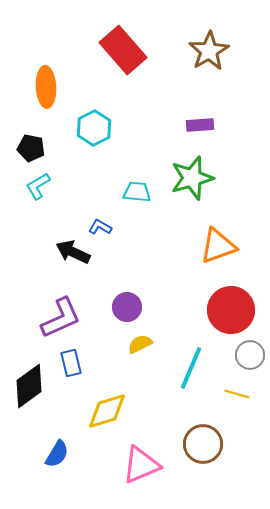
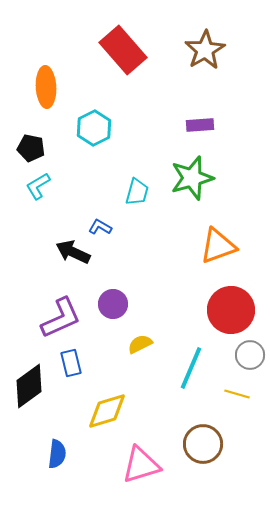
brown star: moved 4 px left, 1 px up
cyan trapezoid: rotated 100 degrees clockwise
purple circle: moved 14 px left, 3 px up
blue semicircle: rotated 24 degrees counterclockwise
pink triangle: rotated 6 degrees clockwise
